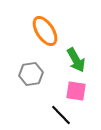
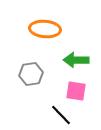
orange ellipse: moved 2 px up; rotated 52 degrees counterclockwise
green arrow: rotated 120 degrees clockwise
